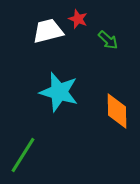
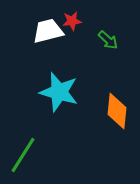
red star: moved 6 px left, 2 px down; rotated 30 degrees counterclockwise
orange diamond: rotated 6 degrees clockwise
